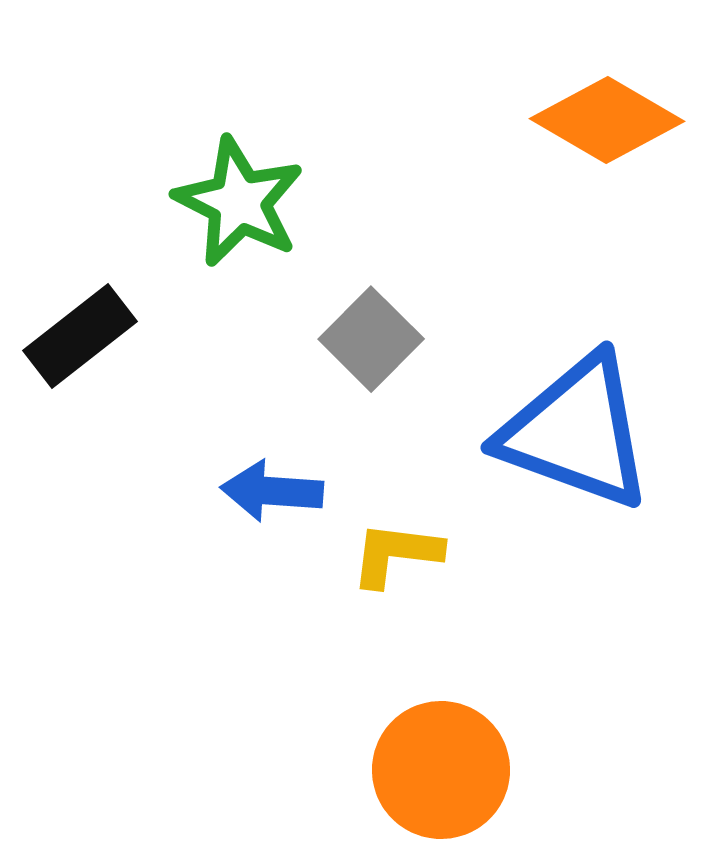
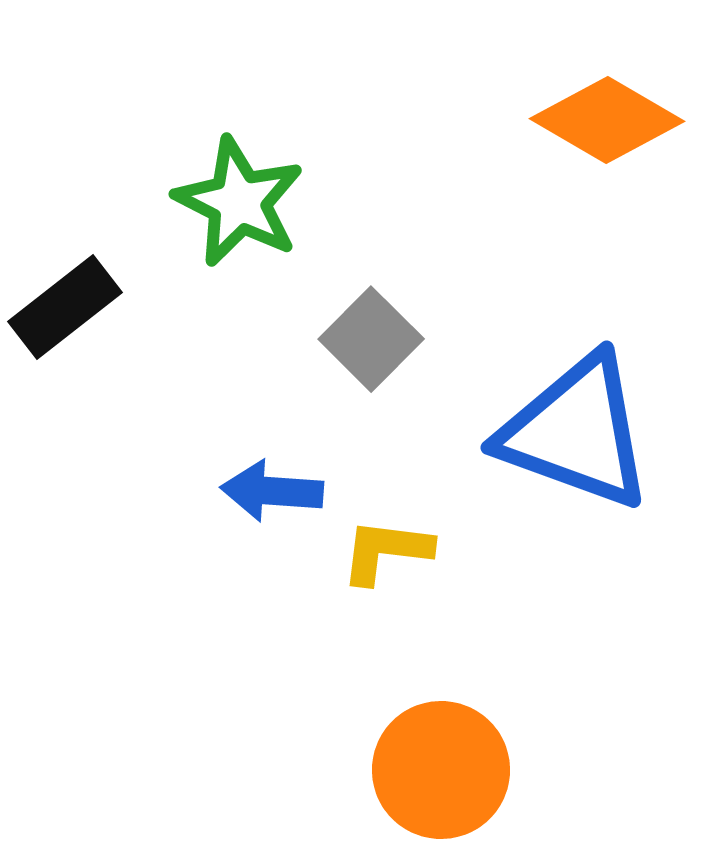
black rectangle: moved 15 px left, 29 px up
yellow L-shape: moved 10 px left, 3 px up
